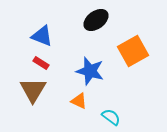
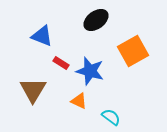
red rectangle: moved 20 px right
